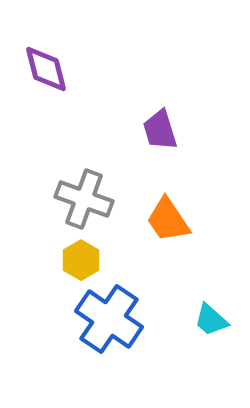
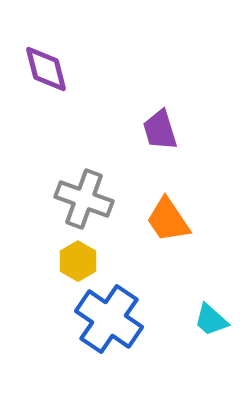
yellow hexagon: moved 3 px left, 1 px down
